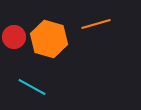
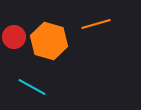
orange hexagon: moved 2 px down
